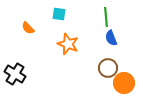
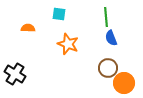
orange semicircle: rotated 136 degrees clockwise
